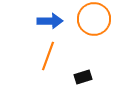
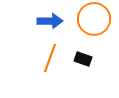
orange line: moved 2 px right, 2 px down
black rectangle: moved 18 px up; rotated 36 degrees clockwise
